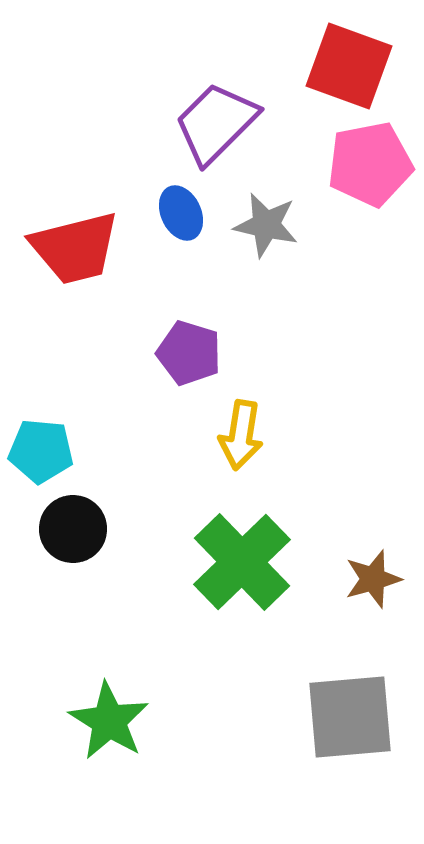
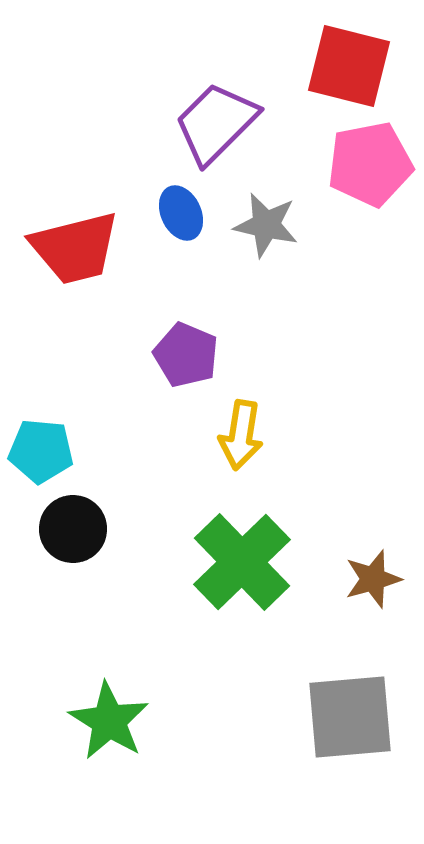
red square: rotated 6 degrees counterclockwise
purple pentagon: moved 3 px left, 2 px down; rotated 6 degrees clockwise
